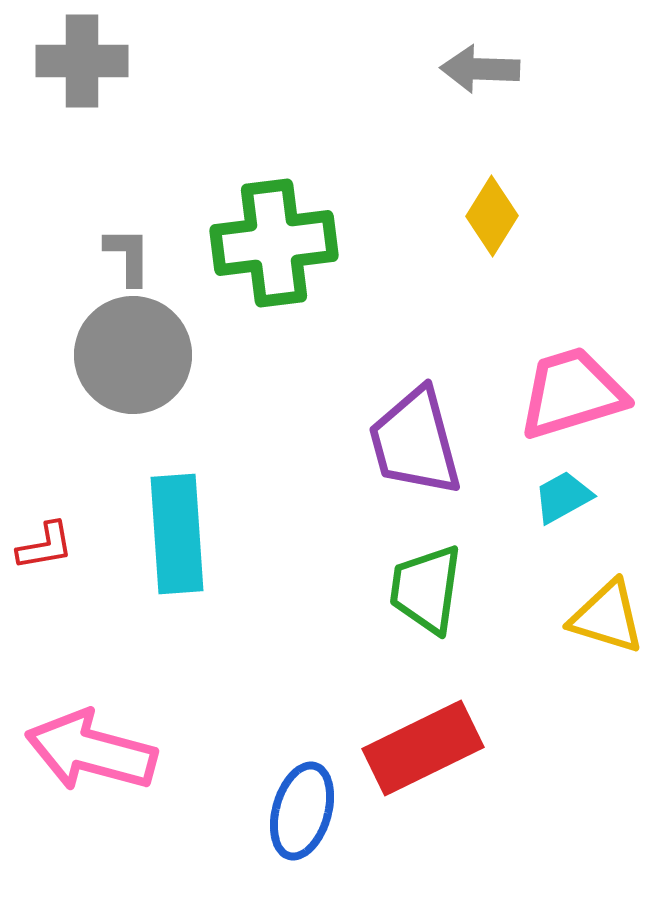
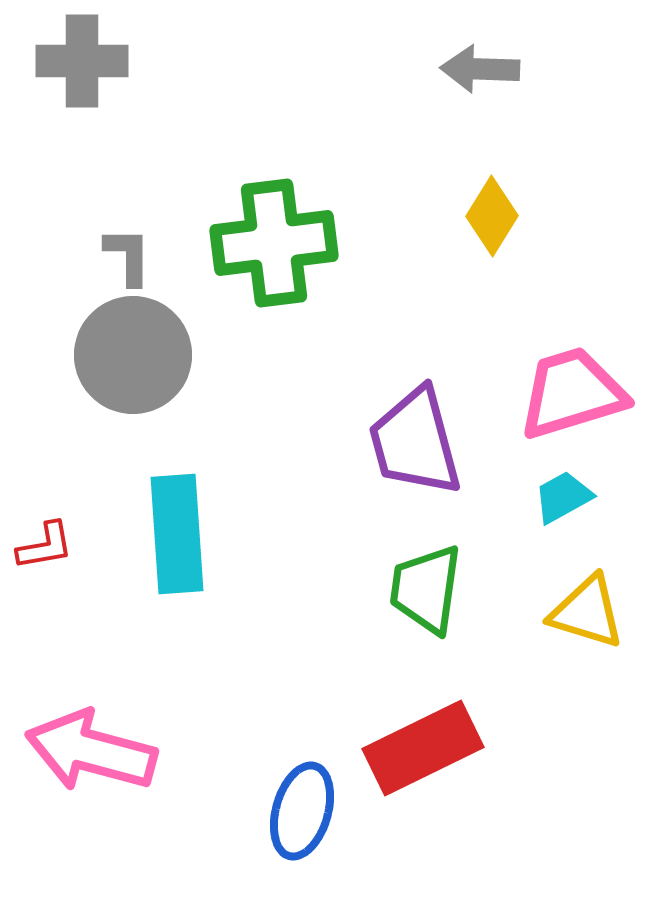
yellow triangle: moved 20 px left, 5 px up
